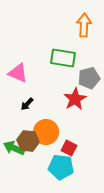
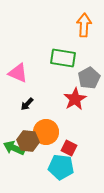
gray pentagon: rotated 15 degrees counterclockwise
